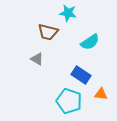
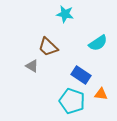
cyan star: moved 3 px left, 1 px down
brown trapezoid: moved 15 px down; rotated 30 degrees clockwise
cyan semicircle: moved 8 px right, 1 px down
gray triangle: moved 5 px left, 7 px down
cyan pentagon: moved 3 px right
